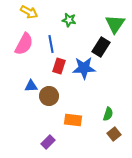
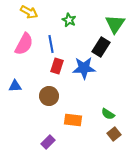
green star: rotated 16 degrees clockwise
red rectangle: moved 2 px left
blue triangle: moved 16 px left
green semicircle: rotated 104 degrees clockwise
